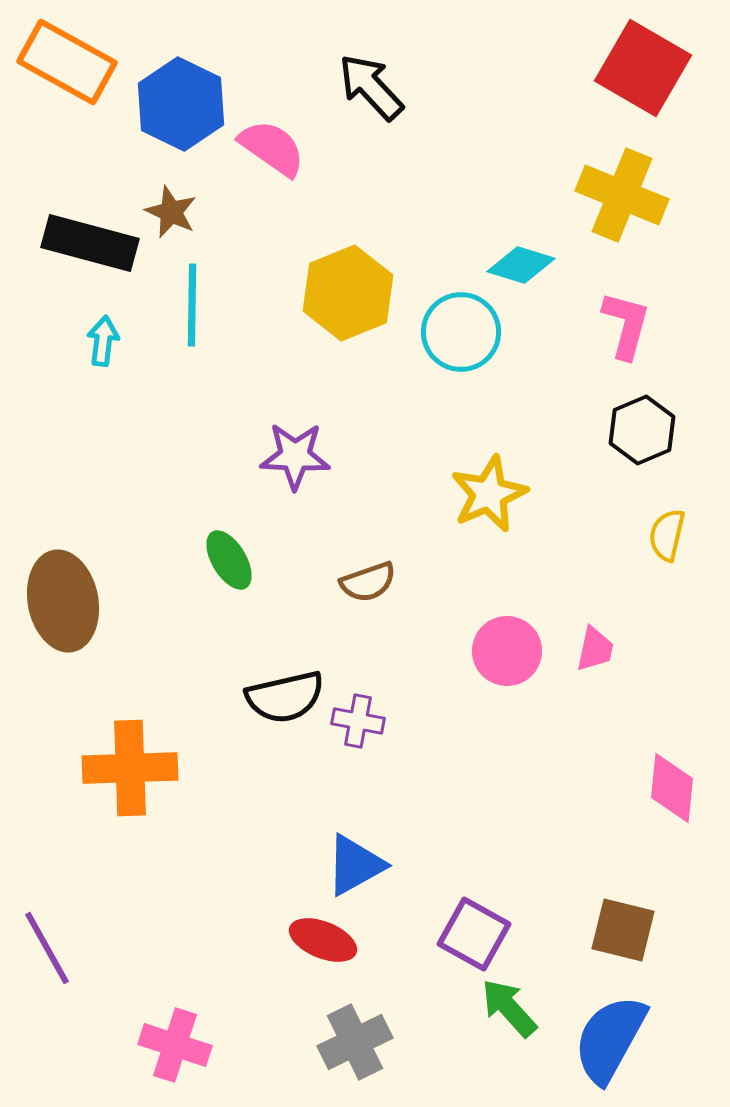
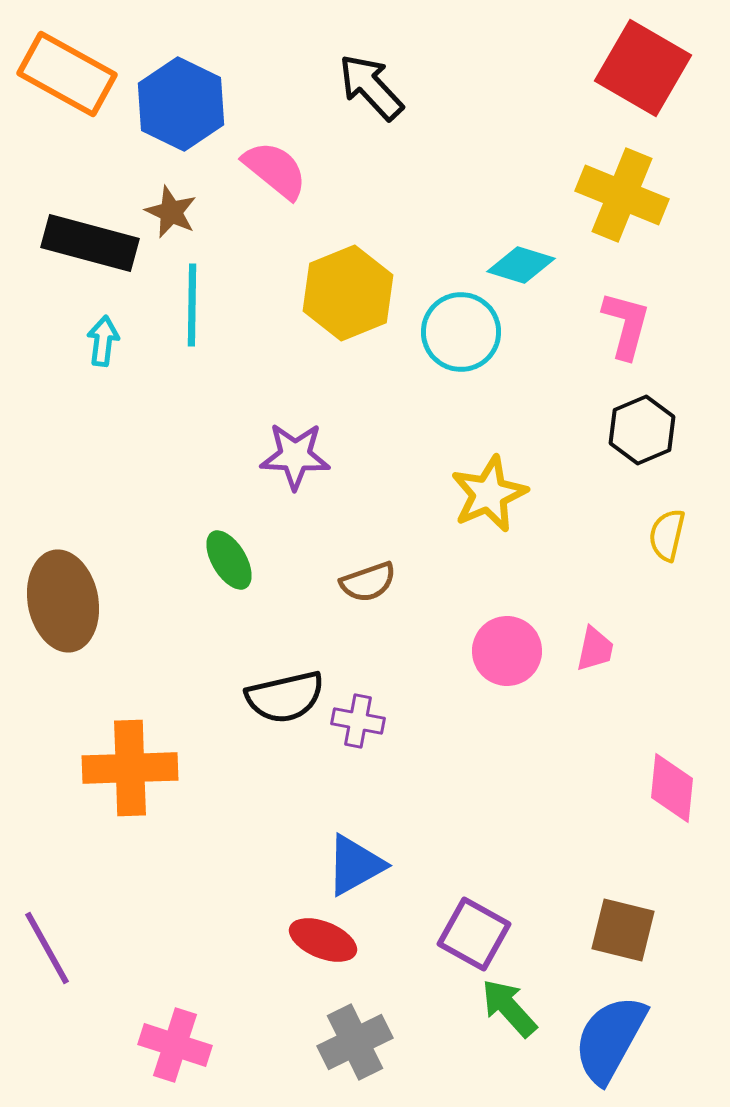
orange rectangle: moved 12 px down
pink semicircle: moved 3 px right, 22 px down; rotated 4 degrees clockwise
